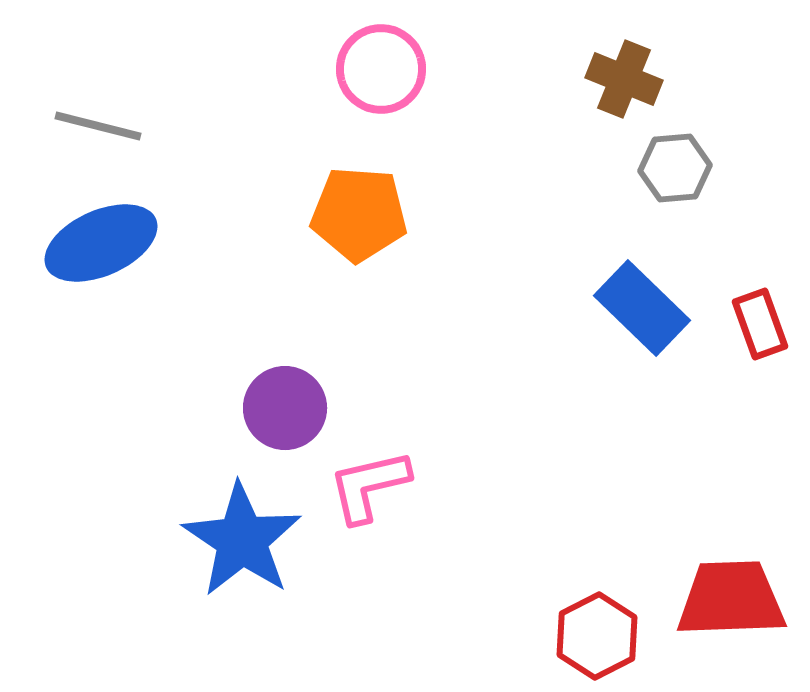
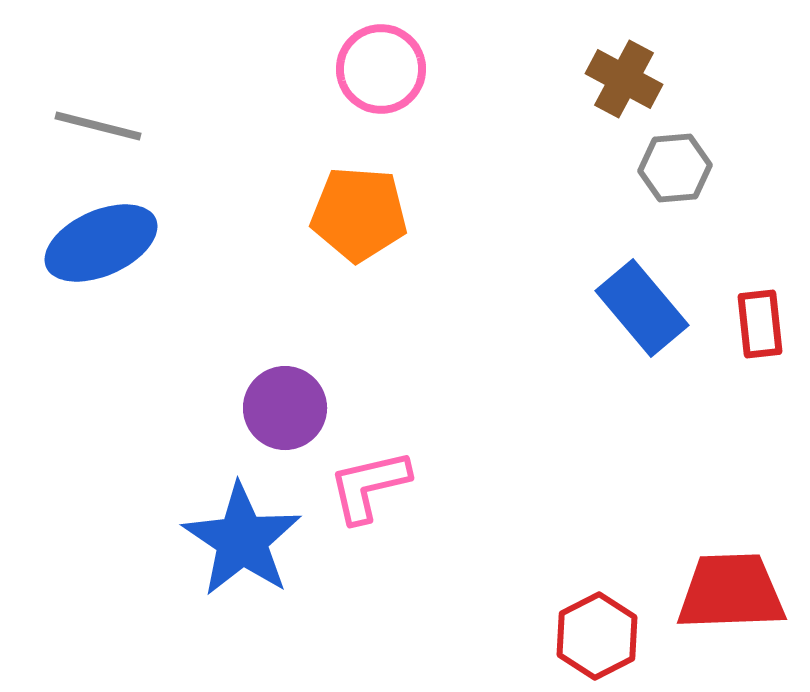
brown cross: rotated 6 degrees clockwise
blue rectangle: rotated 6 degrees clockwise
red rectangle: rotated 14 degrees clockwise
red trapezoid: moved 7 px up
